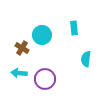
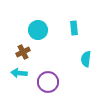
cyan circle: moved 4 px left, 5 px up
brown cross: moved 1 px right, 4 px down; rotated 32 degrees clockwise
purple circle: moved 3 px right, 3 px down
